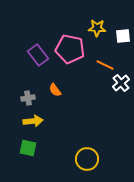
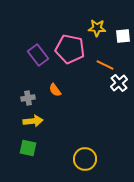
white cross: moved 2 px left
yellow circle: moved 2 px left
